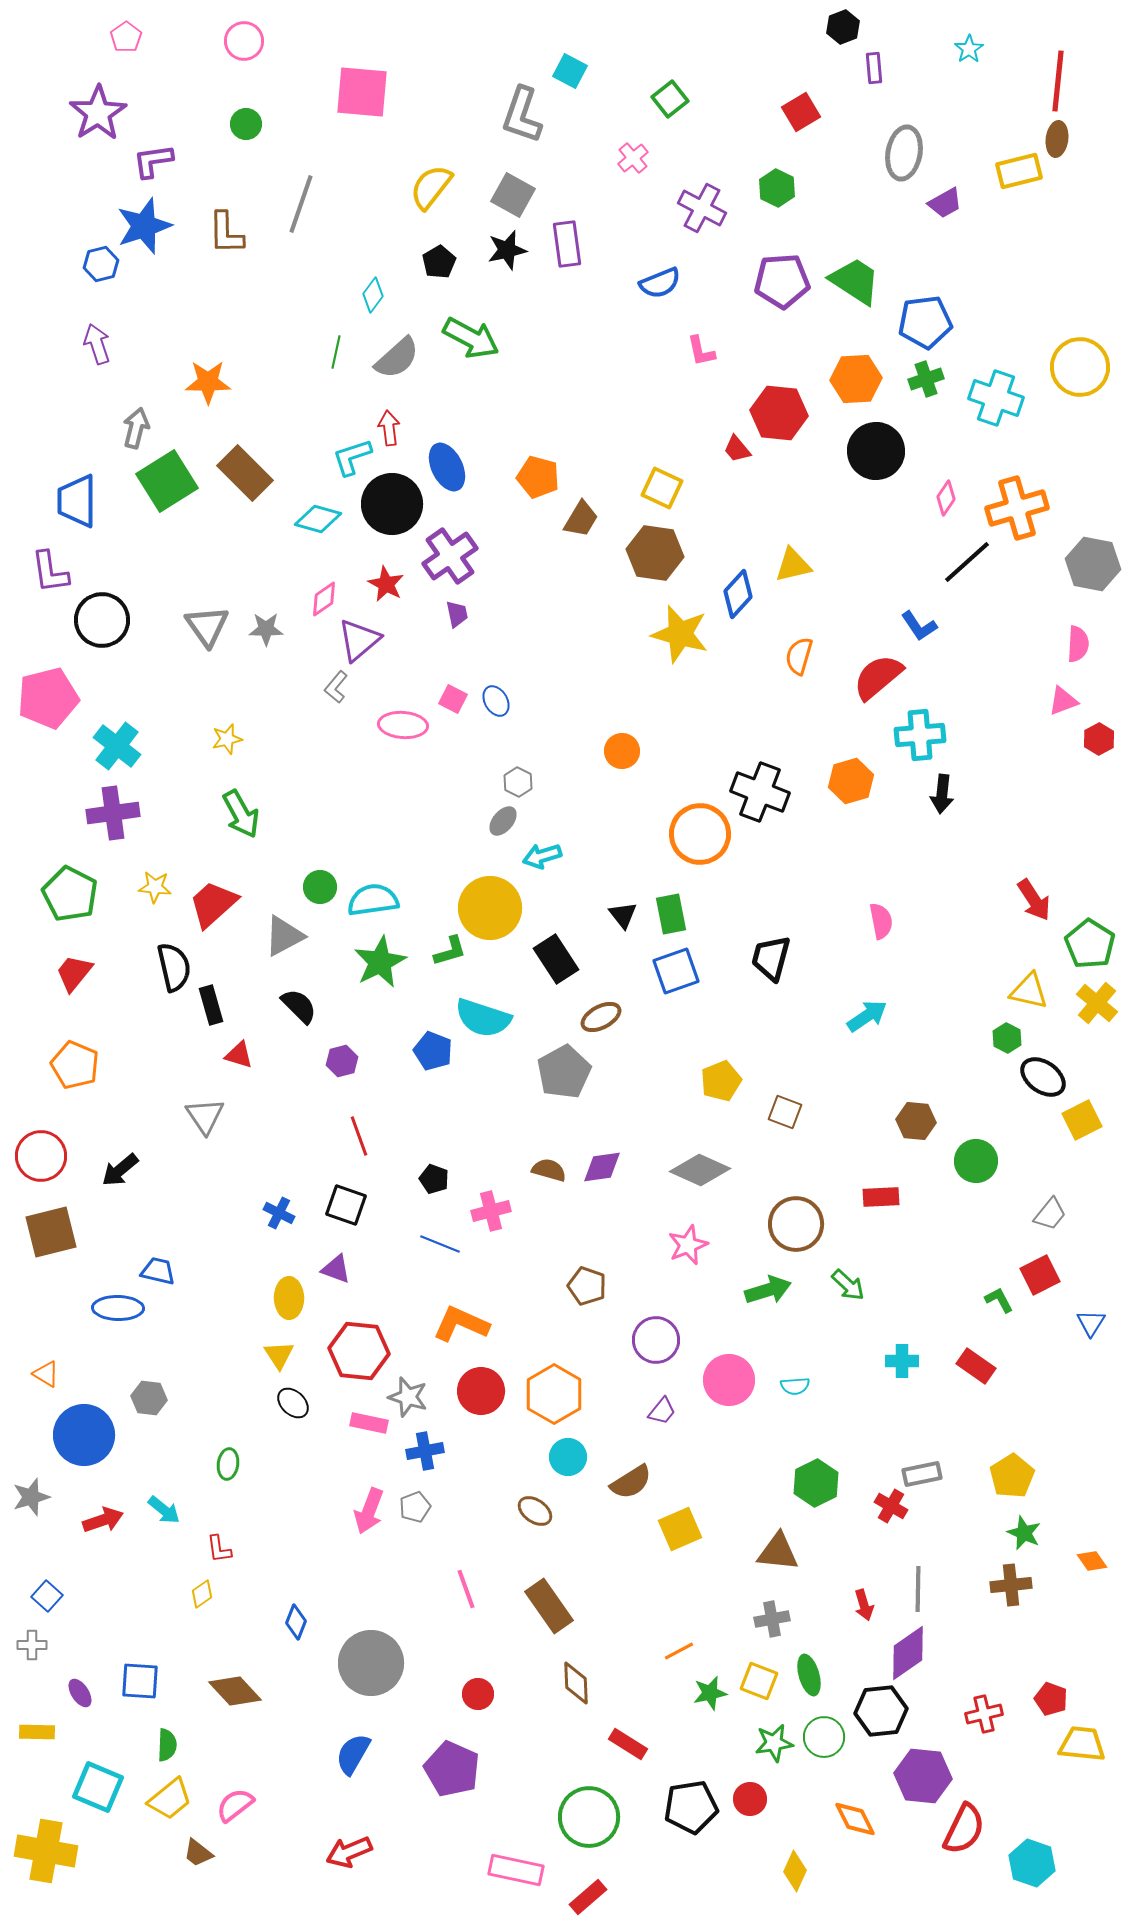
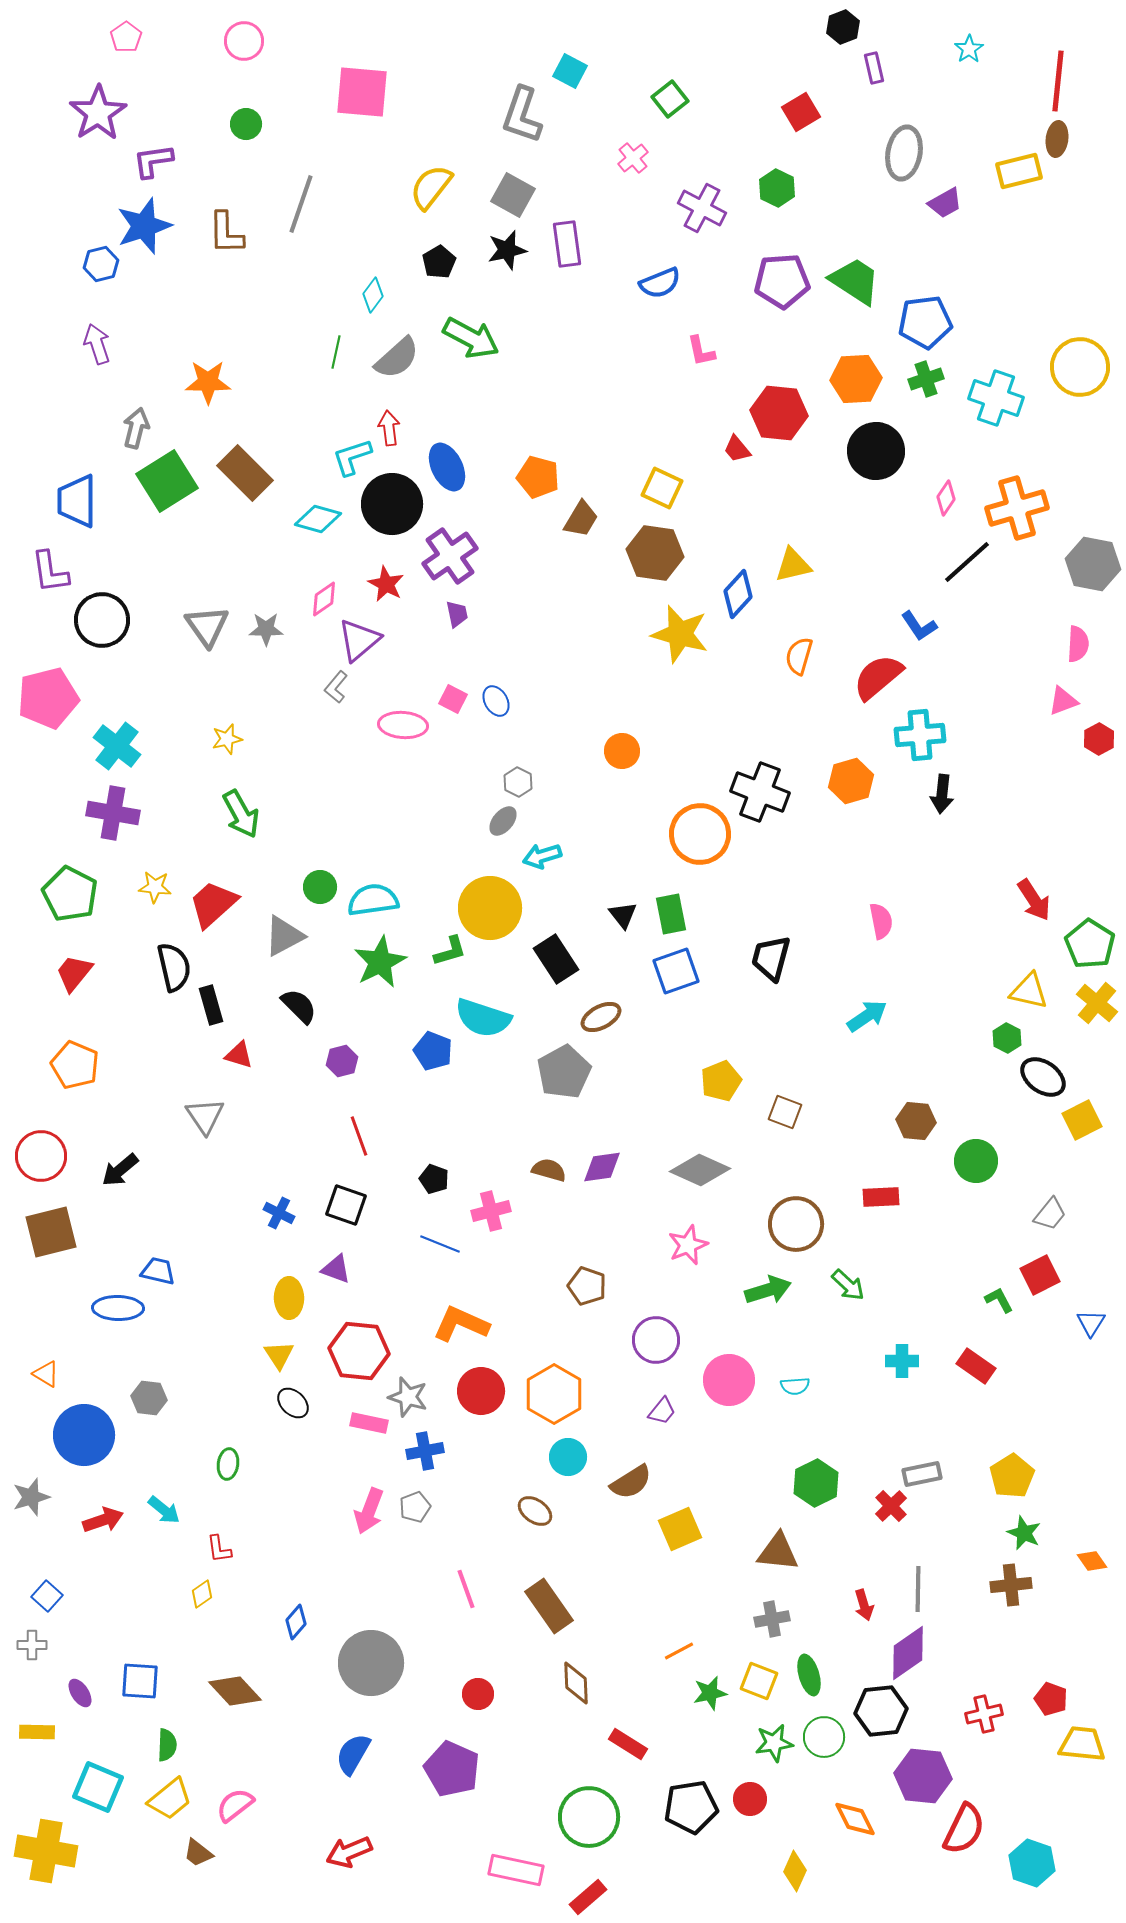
purple rectangle at (874, 68): rotated 8 degrees counterclockwise
purple cross at (113, 813): rotated 18 degrees clockwise
red cross at (891, 1506): rotated 16 degrees clockwise
blue diamond at (296, 1622): rotated 20 degrees clockwise
